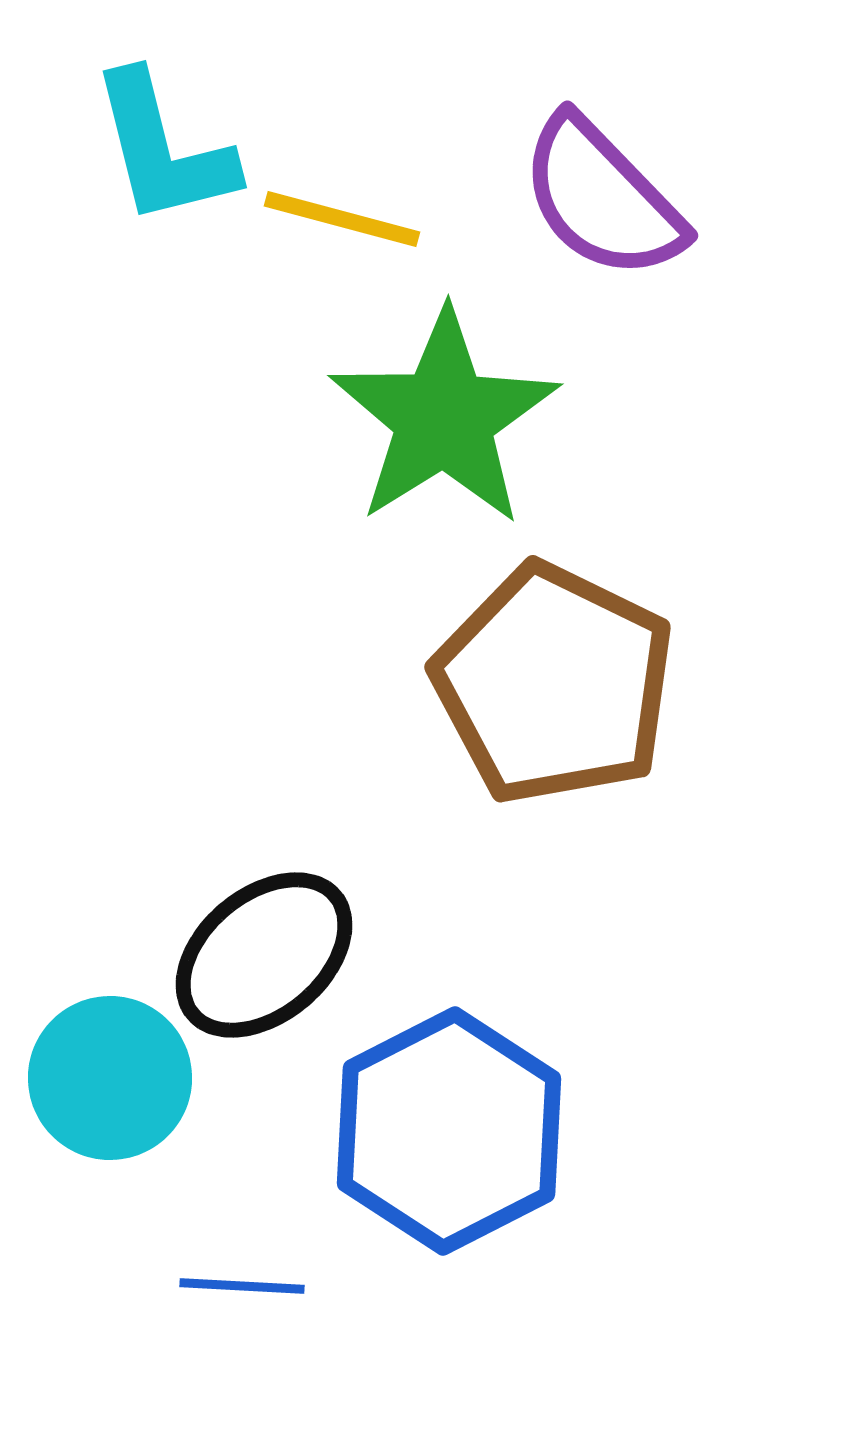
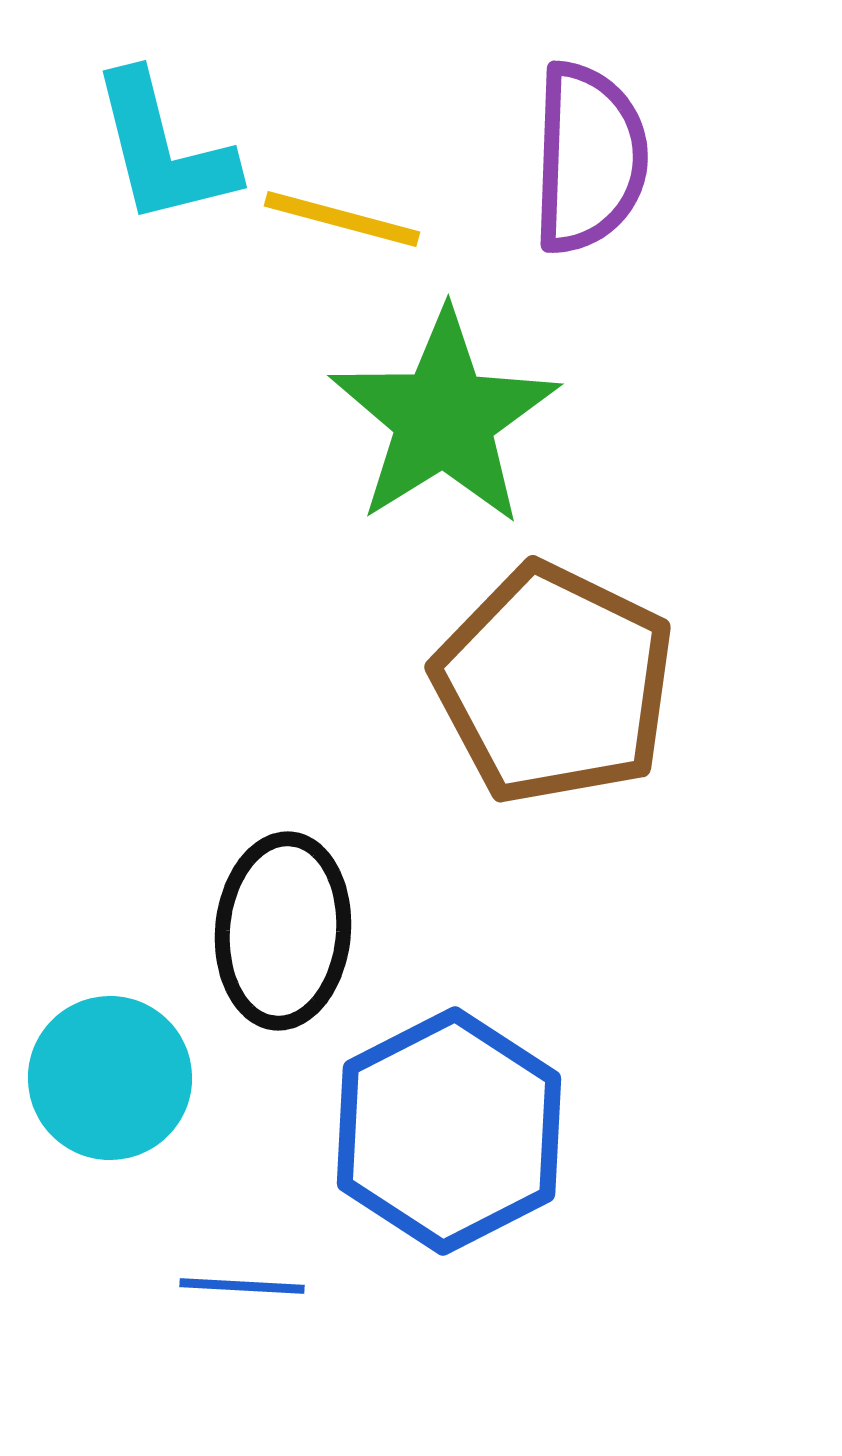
purple semicircle: moved 13 px left, 40 px up; rotated 134 degrees counterclockwise
black ellipse: moved 19 px right, 24 px up; rotated 45 degrees counterclockwise
